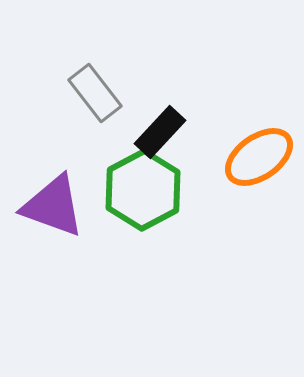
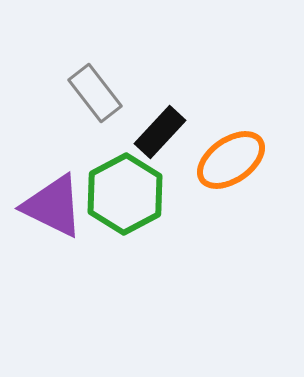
orange ellipse: moved 28 px left, 3 px down
green hexagon: moved 18 px left, 4 px down
purple triangle: rotated 6 degrees clockwise
